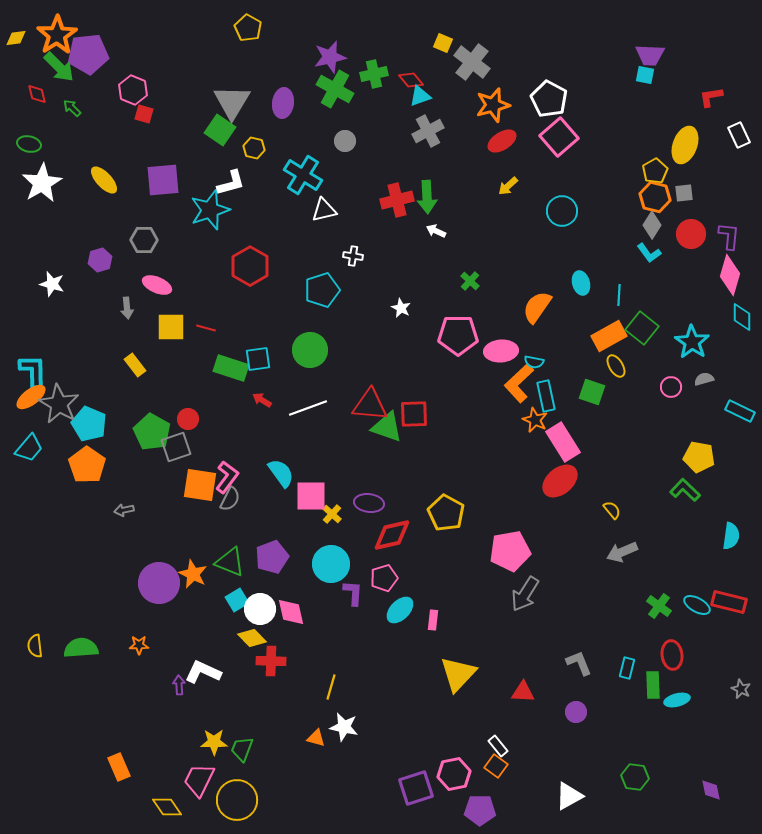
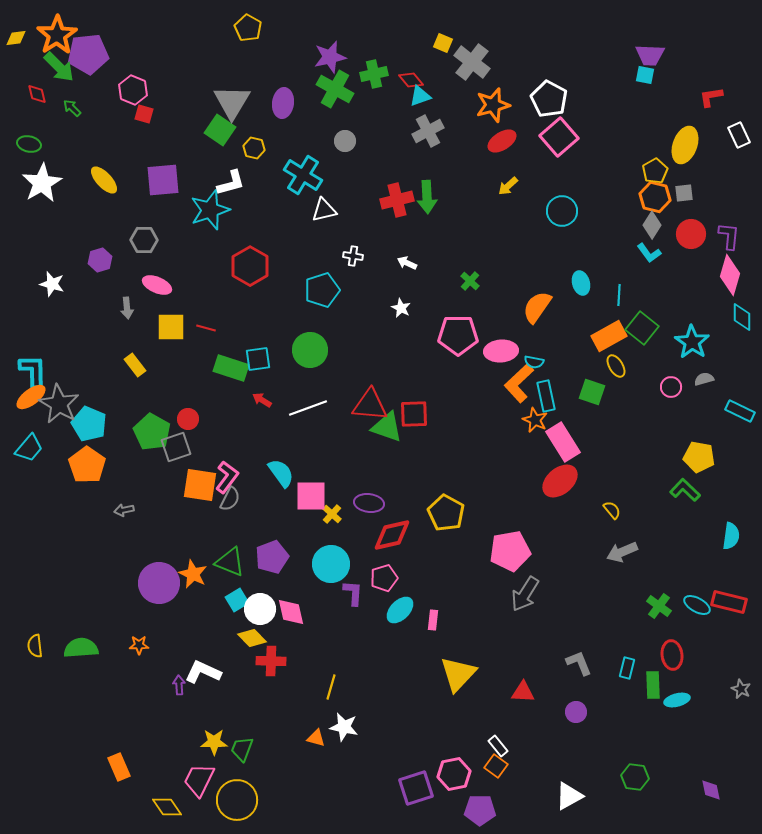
white arrow at (436, 231): moved 29 px left, 32 px down
